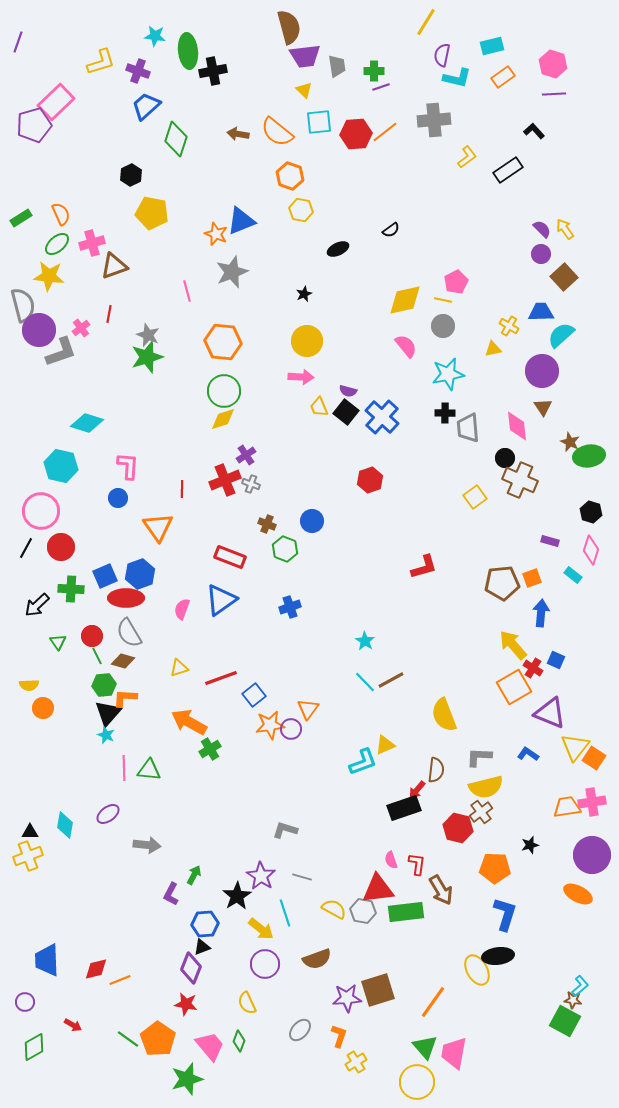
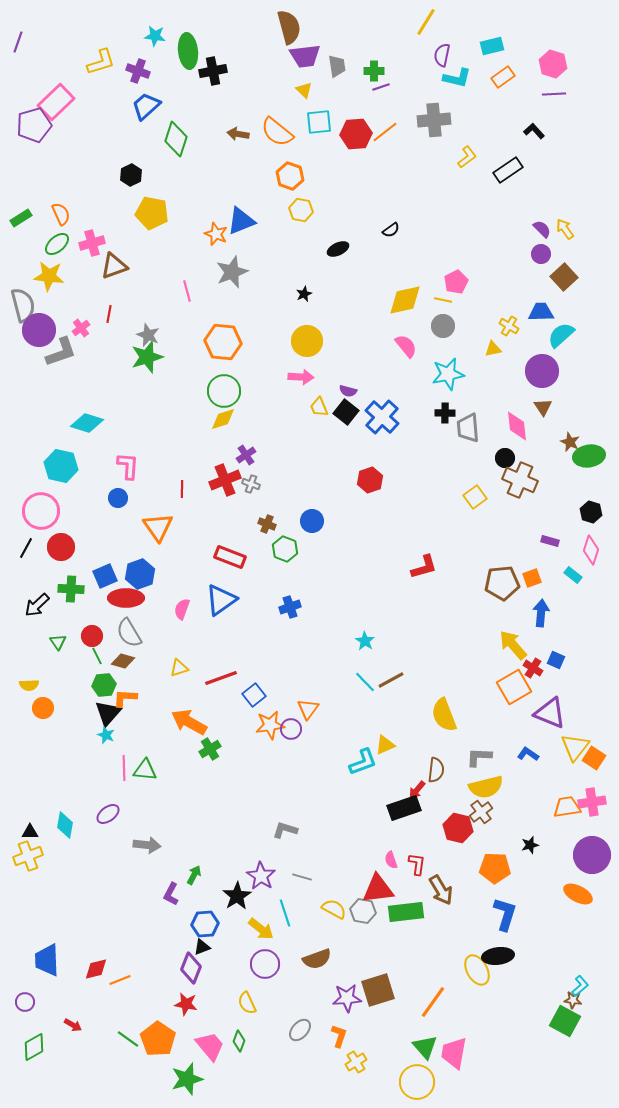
green triangle at (149, 770): moved 4 px left
